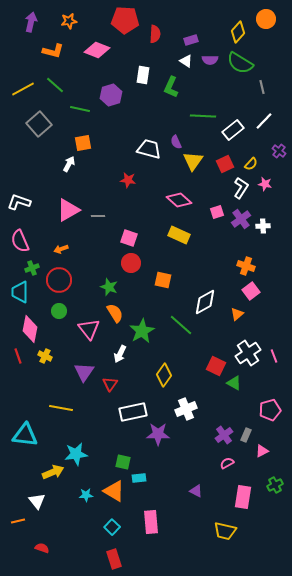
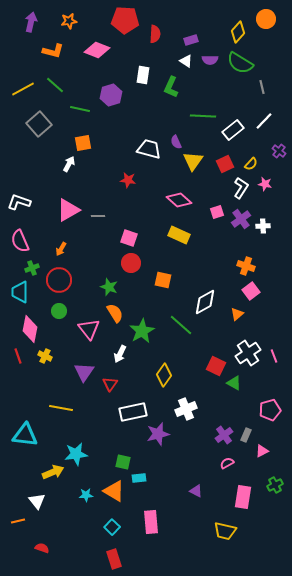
orange arrow at (61, 249): rotated 40 degrees counterclockwise
purple star at (158, 434): rotated 15 degrees counterclockwise
